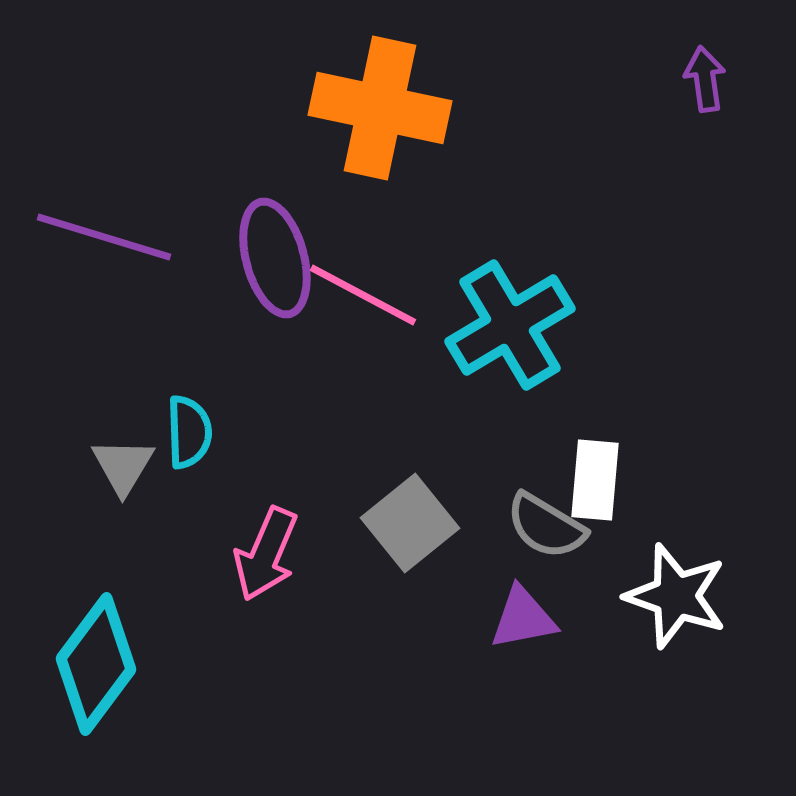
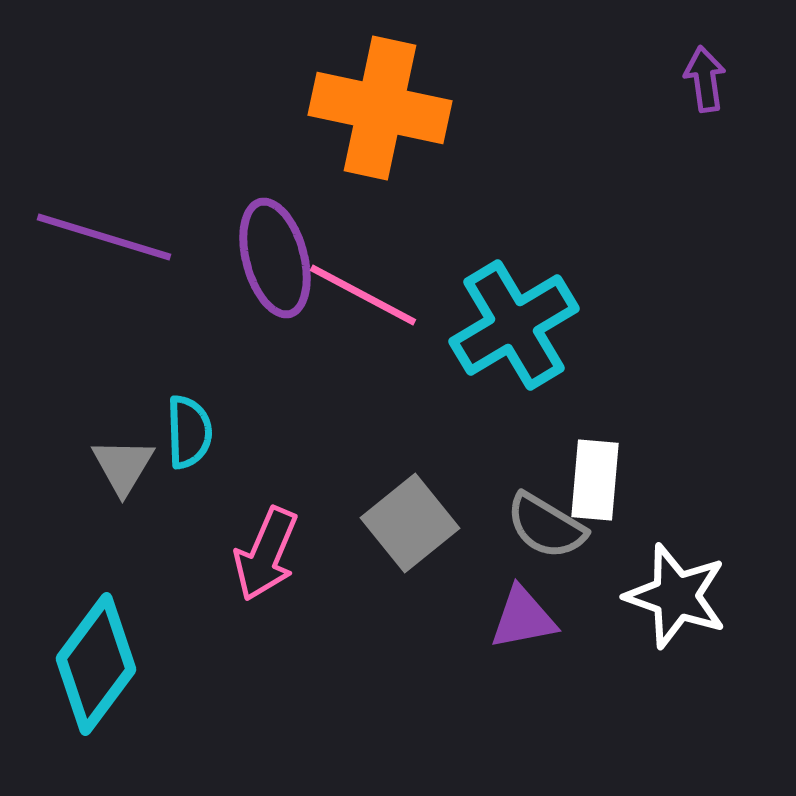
cyan cross: moved 4 px right
